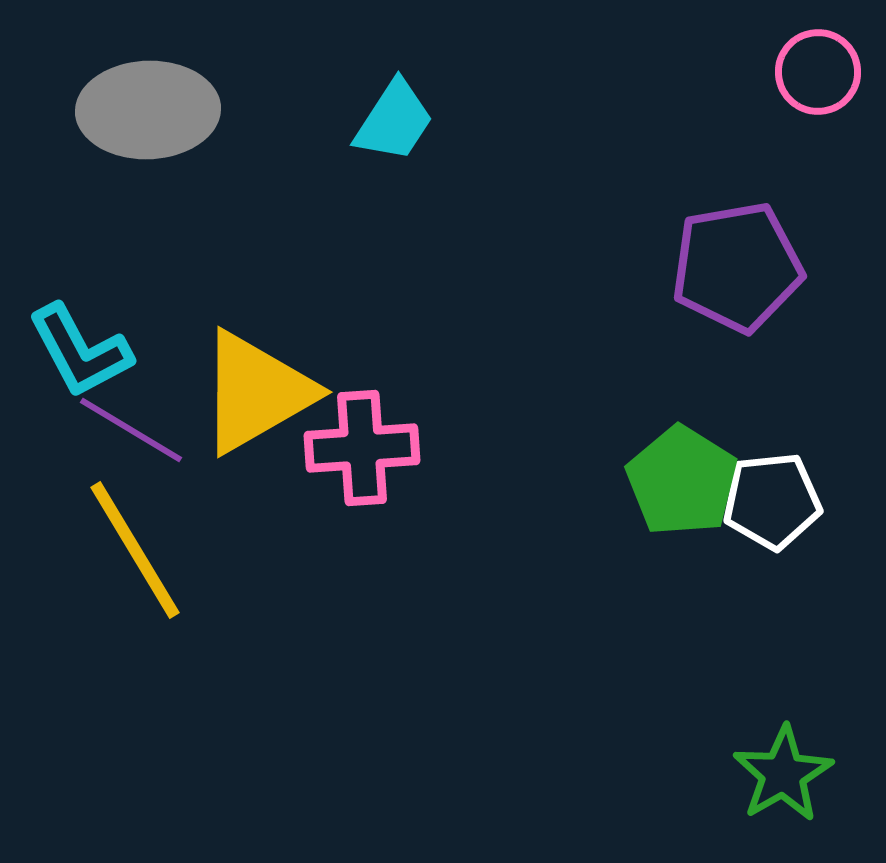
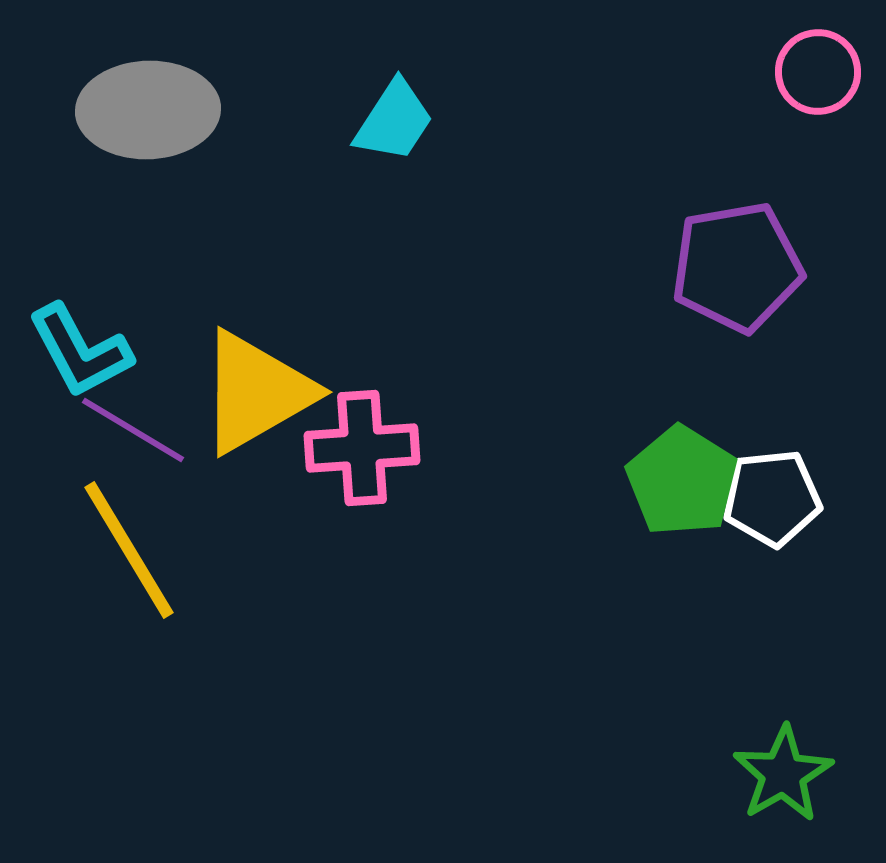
purple line: moved 2 px right
white pentagon: moved 3 px up
yellow line: moved 6 px left
